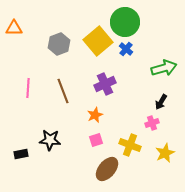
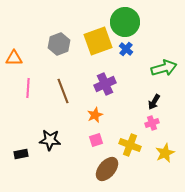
orange triangle: moved 30 px down
yellow square: rotated 20 degrees clockwise
black arrow: moved 7 px left
